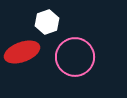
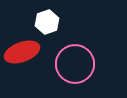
pink circle: moved 7 px down
